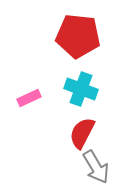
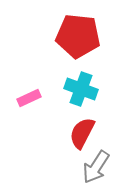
gray arrow: rotated 64 degrees clockwise
